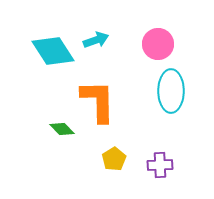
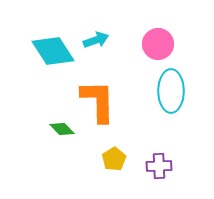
purple cross: moved 1 px left, 1 px down
